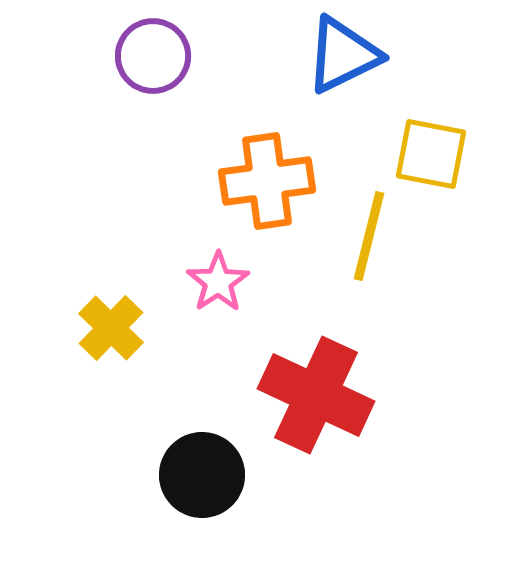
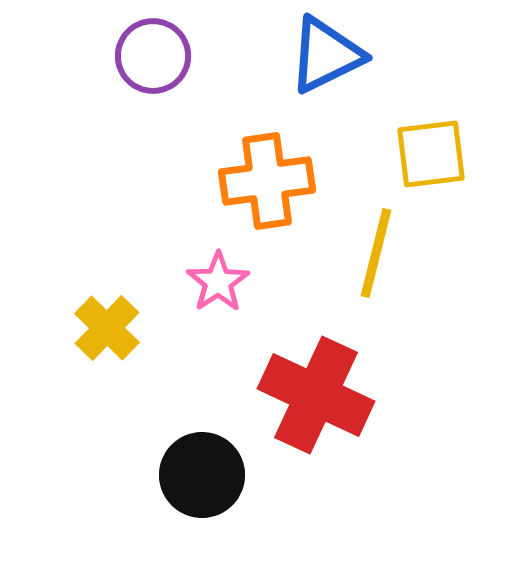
blue triangle: moved 17 px left
yellow square: rotated 18 degrees counterclockwise
yellow line: moved 7 px right, 17 px down
yellow cross: moved 4 px left
